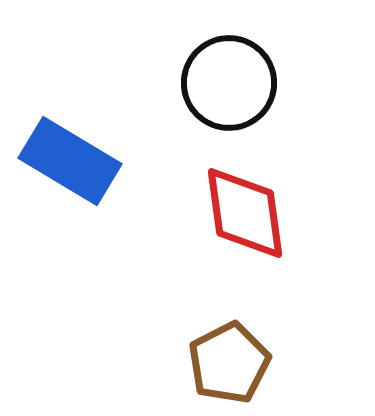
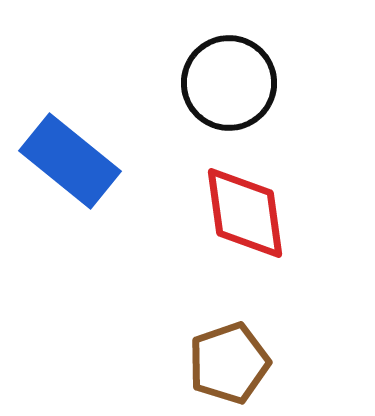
blue rectangle: rotated 8 degrees clockwise
brown pentagon: rotated 8 degrees clockwise
